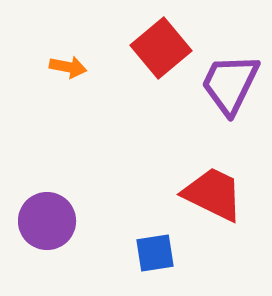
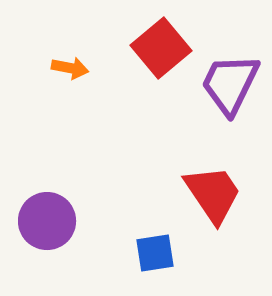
orange arrow: moved 2 px right, 1 px down
red trapezoid: rotated 30 degrees clockwise
